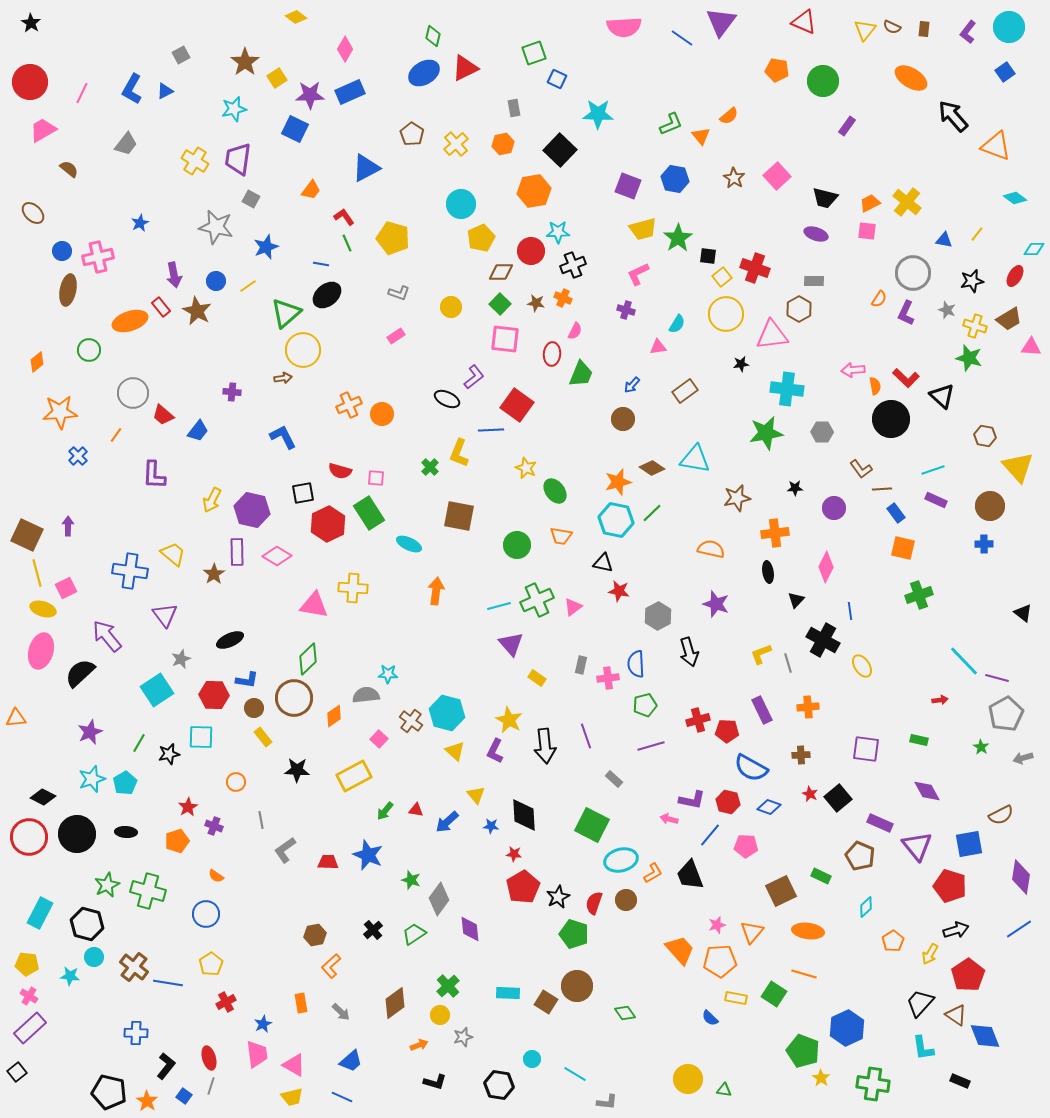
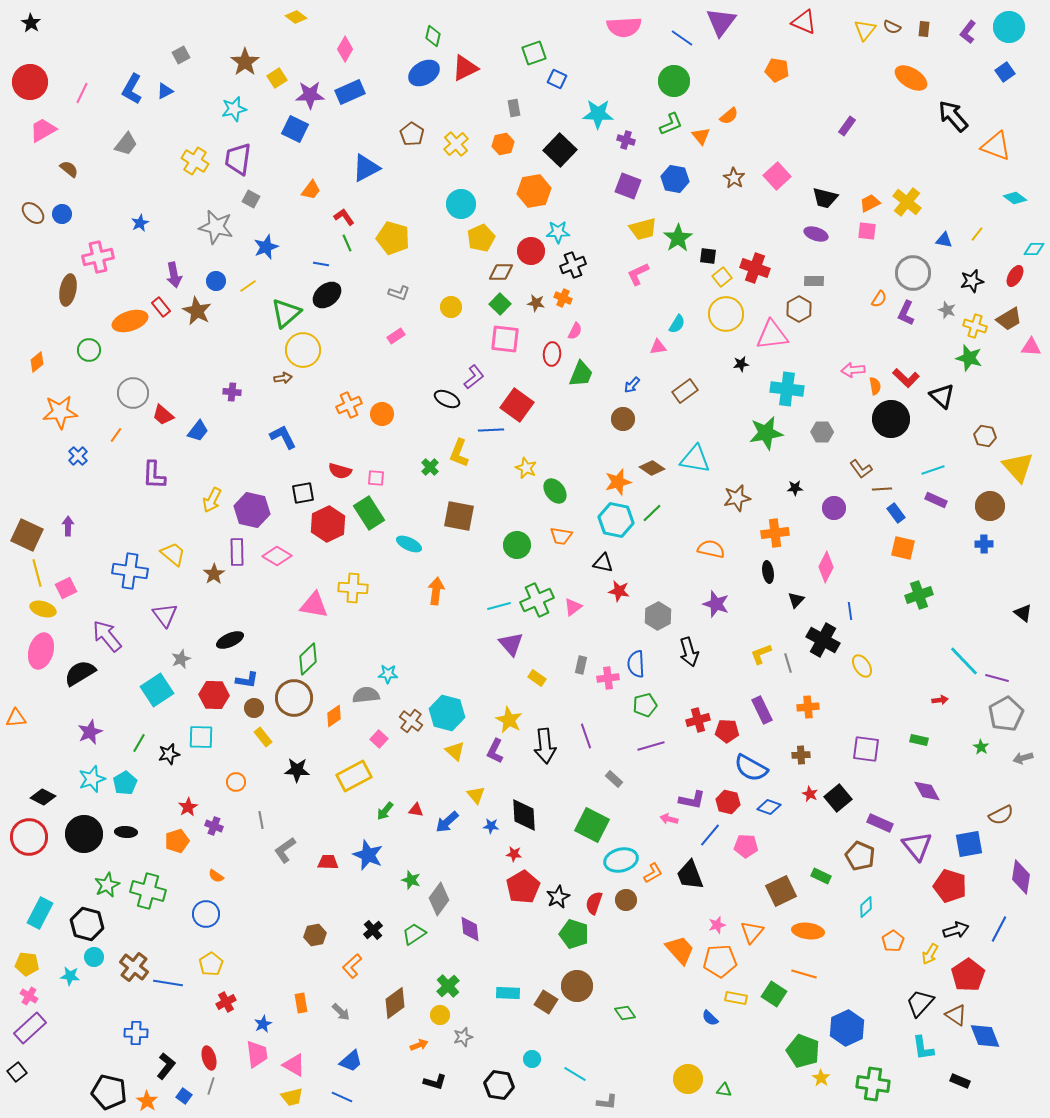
green circle at (823, 81): moved 149 px left
blue circle at (62, 251): moved 37 px up
purple cross at (626, 310): moved 170 px up
black semicircle at (80, 673): rotated 12 degrees clockwise
black circle at (77, 834): moved 7 px right
blue line at (1019, 929): moved 20 px left; rotated 28 degrees counterclockwise
orange L-shape at (331, 966): moved 21 px right
